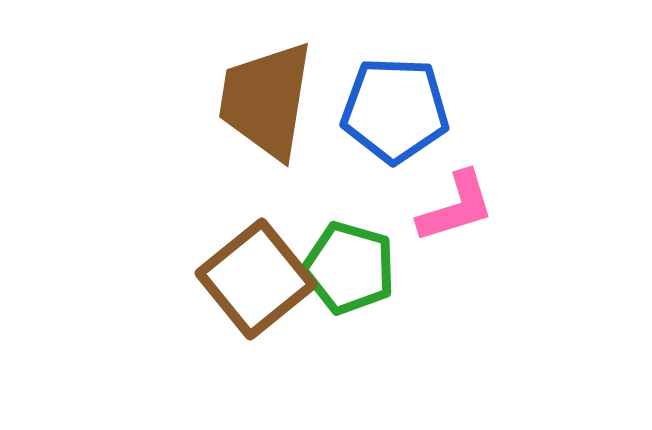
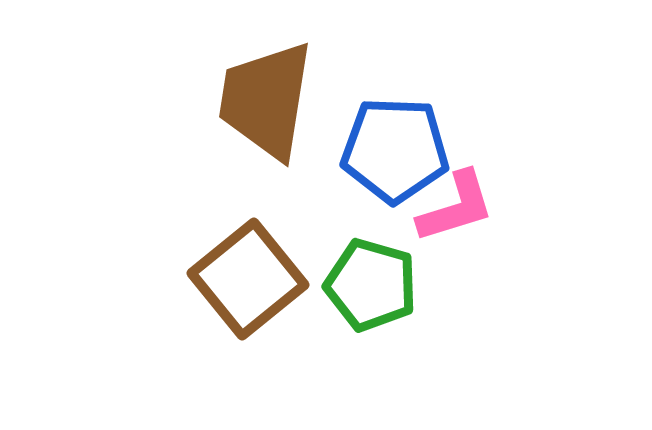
blue pentagon: moved 40 px down
green pentagon: moved 22 px right, 17 px down
brown square: moved 8 px left
